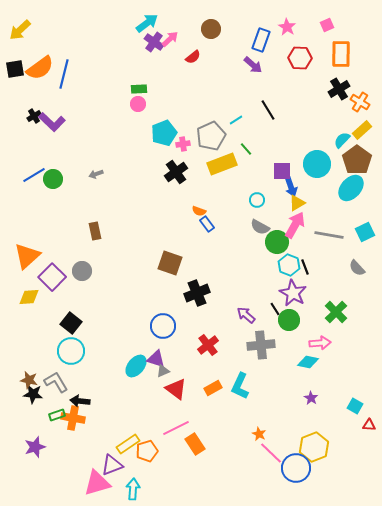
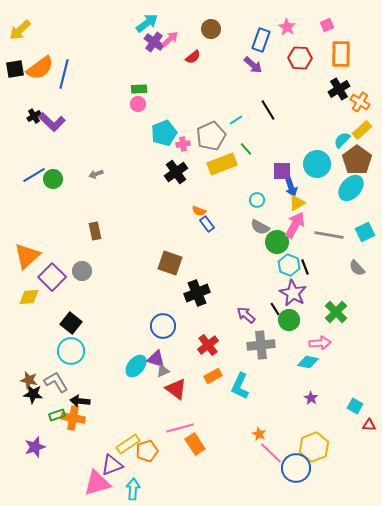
orange rectangle at (213, 388): moved 12 px up
pink line at (176, 428): moved 4 px right; rotated 12 degrees clockwise
